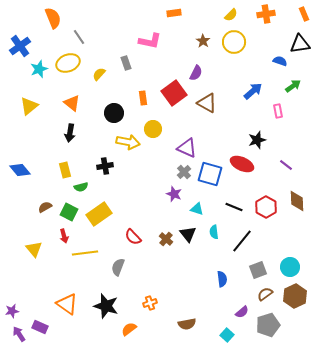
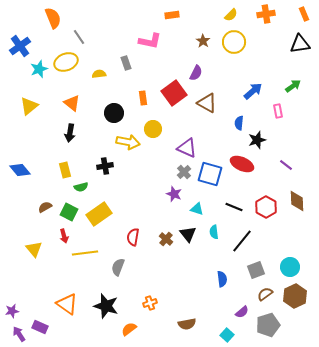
orange rectangle at (174, 13): moved 2 px left, 2 px down
blue semicircle at (280, 61): moved 41 px left, 62 px down; rotated 104 degrees counterclockwise
yellow ellipse at (68, 63): moved 2 px left, 1 px up
yellow semicircle at (99, 74): rotated 40 degrees clockwise
red semicircle at (133, 237): rotated 54 degrees clockwise
gray square at (258, 270): moved 2 px left
